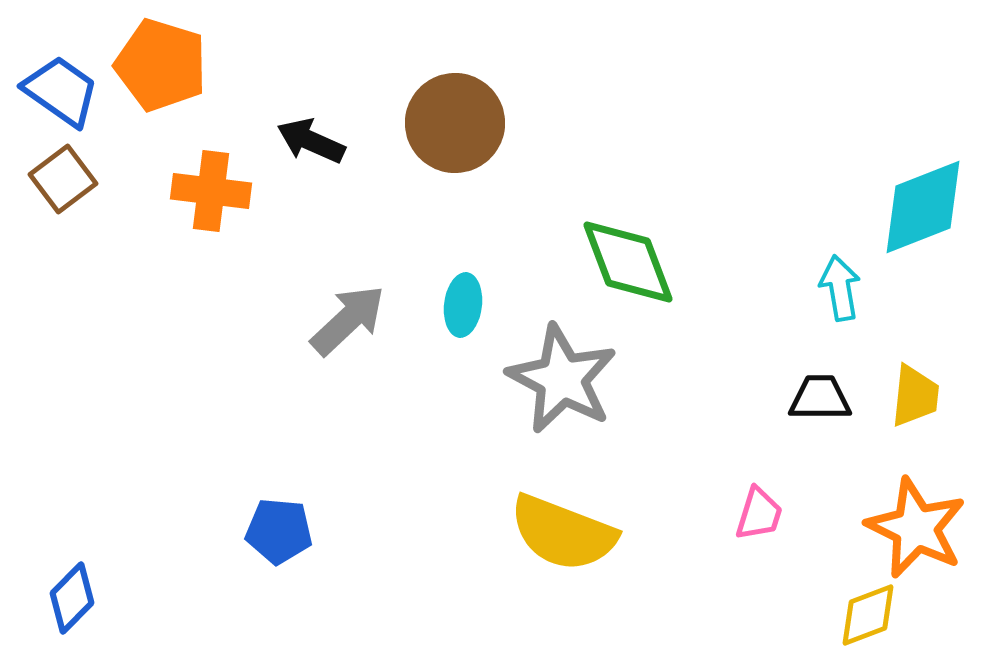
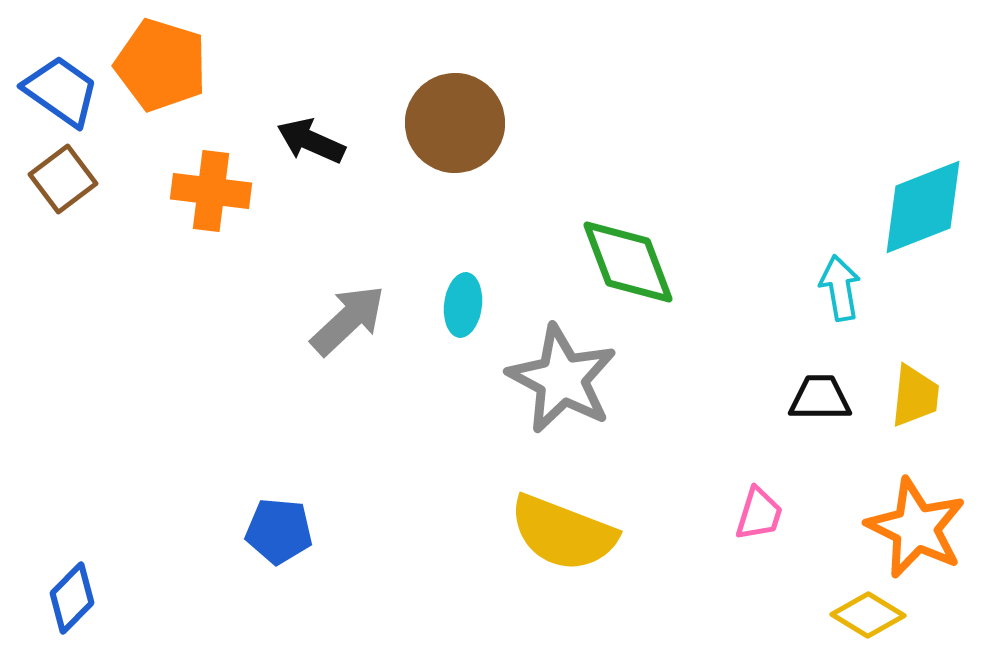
yellow diamond: rotated 52 degrees clockwise
